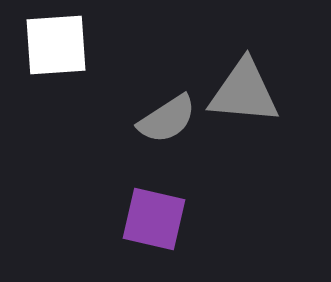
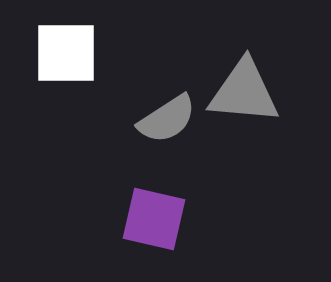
white square: moved 10 px right, 8 px down; rotated 4 degrees clockwise
